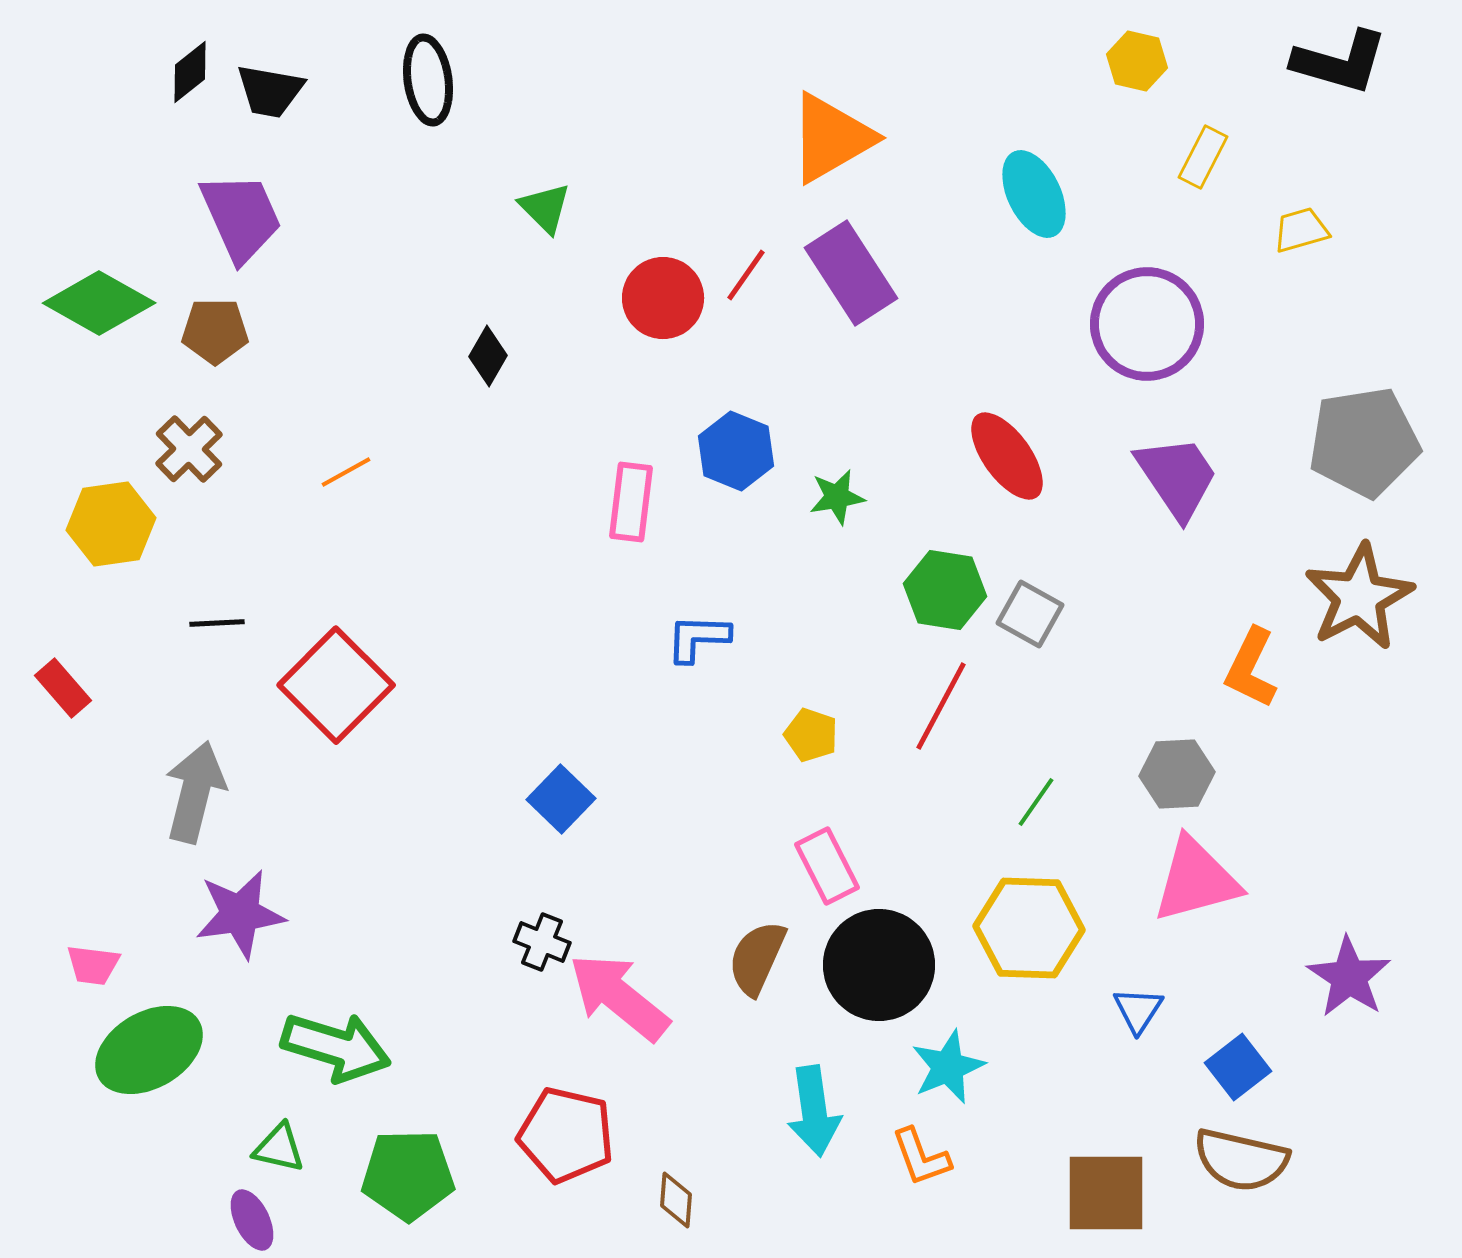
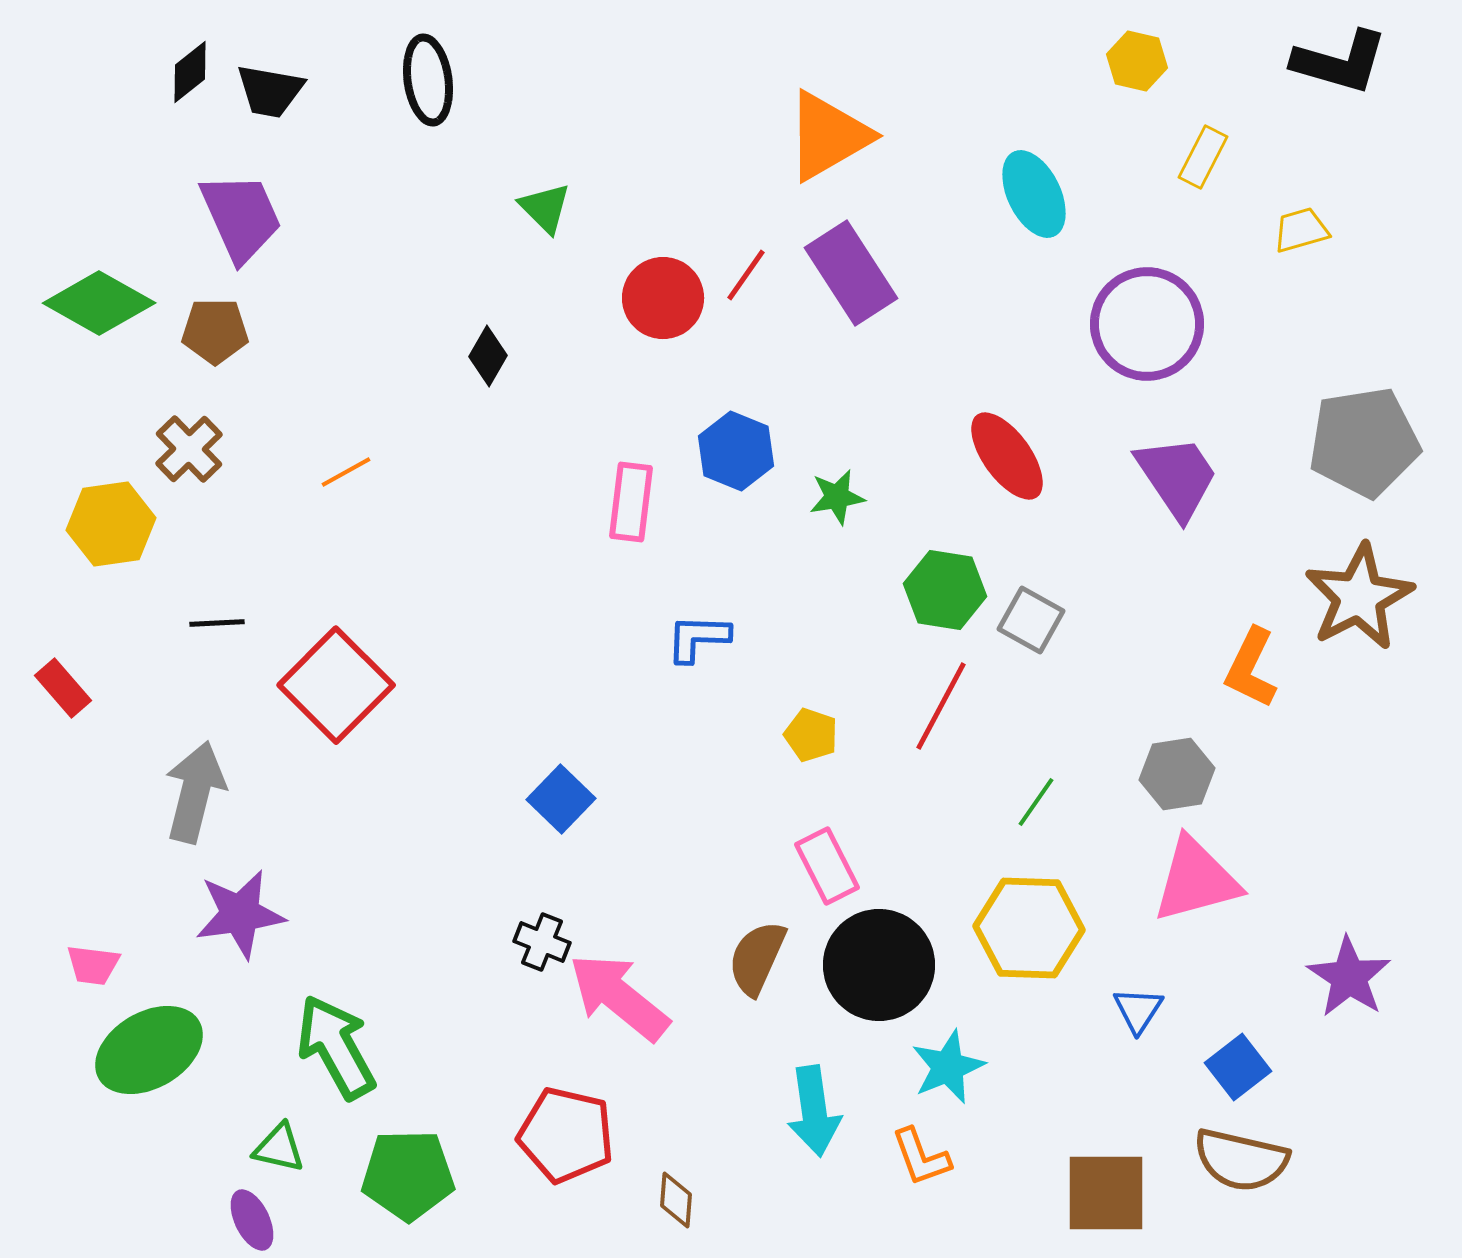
orange triangle at (831, 138): moved 3 px left, 2 px up
gray square at (1030, 614): moved 1 px right, 6 px down
gray hexagon at (1177, 774): rotated 6 degrees counterclockwise
green arrow at (336, 1047): rotated 136 degrees counterclockwise
